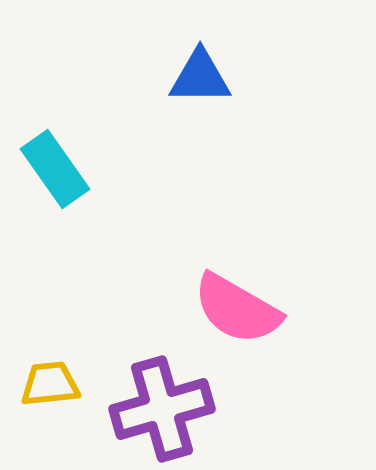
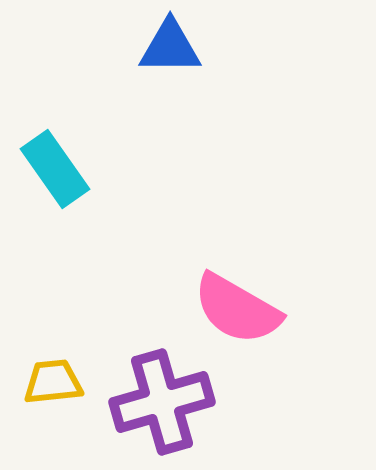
blue triangle: moved 30 px left, 30 px up
yellow trapezoid: moved 3 px right, 2 px up
purple cross: moved 7 px up
